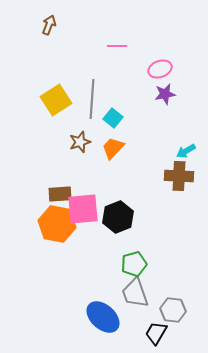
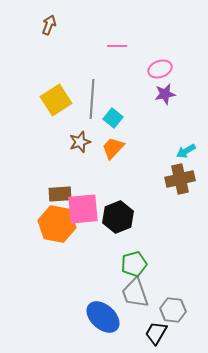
brown cross: moved 1 px right, 3 px down; rotated 16 degrees counterclockwise
